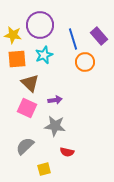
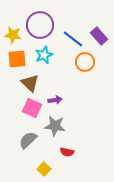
blue line: rotated 35 degrees counterclockwise
pink square: moved 5 px right
gray semicircle: moved 3 px right, 6 px up
yellow square: rotated 32 degrees counterclockwise
